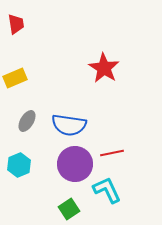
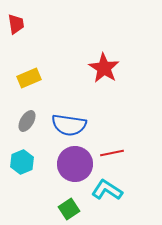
yellow rectangle: moved 14 px right
cyan hexagon: moved 3 px right, 3 px up
cyan L-shape: rotated 32 degrees counterclockwise
